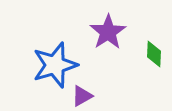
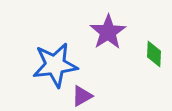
blue star: rotated 9 degrees clockwise
